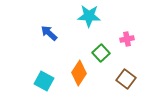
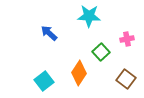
green square: moved 1 px up
cyan square: rotated 24 degrees clockwise
